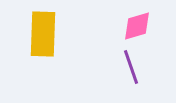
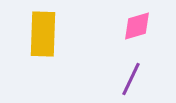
purple line: moved 12 px down; rotated 44 degrees clockwise
